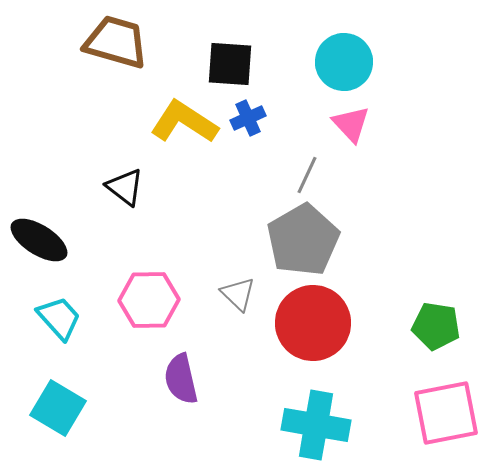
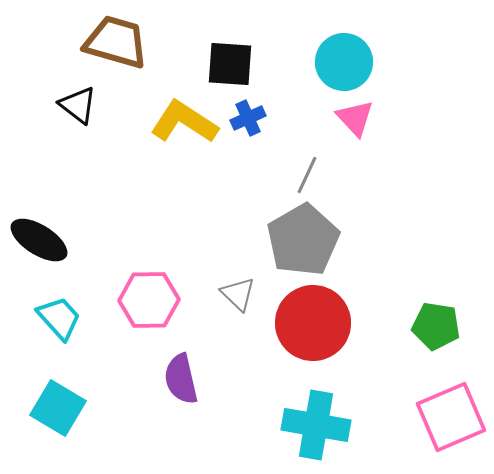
pink triangle: moved 4 px right, 6 px up
black triangle: moved 47 px left, 82 px up
pink square: moved 5 px right, 4 px down; rotated 12 degrees counterclockwise
